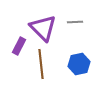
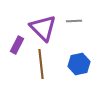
gray line: moved 1 px left, 1 px up
purple rectangle: moved 2 px left, 1 px up
